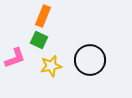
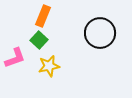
green square: rotated 18 degrees clockwise
black circle: moved 10 px right, 27 px up
yellow star: moved 2 px left
